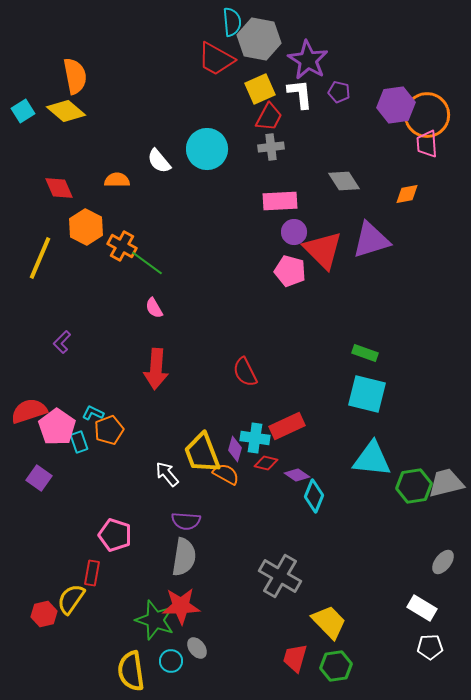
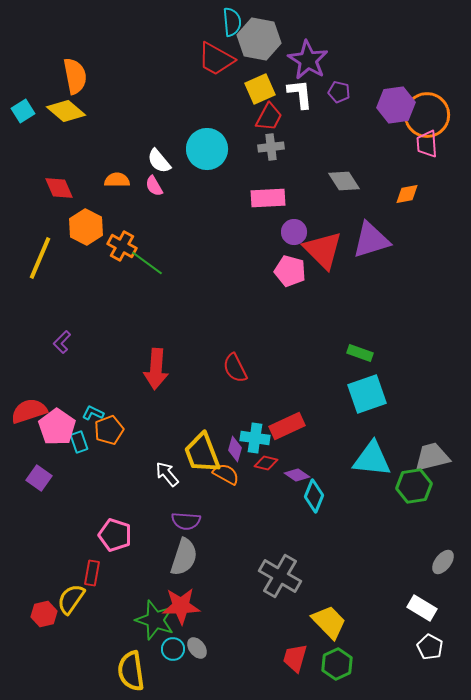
pink rectangle at (280, 201): moved 12 px left, 3 px up
pink semicircle at (154, 308): moved 122 px up
green rectangle at (365, 353): moved 5 px left
red semicircle at (245, 372): moved 10 px left, 4 px up
cyan square at (367, 394): rotated 33 degrees counterclockwise
gray trapezoid at (446, 483): moved 14 px left, 26 px up
gray semicircle at (184, 557): rotated 9 degrees clockwise
white pentagon at (430, 647): rotated 30 degrees clockwise
cyan circle at (171, 661): moved 2 px right, 12 px up
green hexagon at (336, 666): moved 1 px right, 2 px up; rotated 16 degrees counterclockwise
